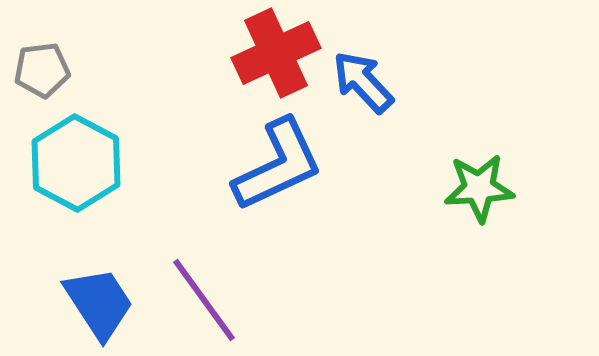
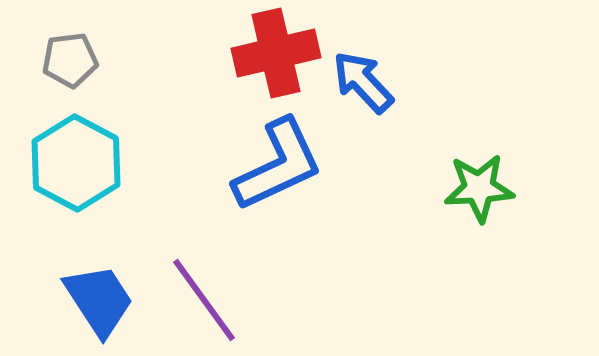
red cross: rotated 12 degrees clockwise
gray pentagon: moved 28 px right, 10 px up
blue trapezoid: moved 3 px up
